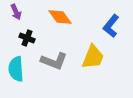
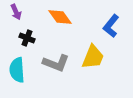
gray L-shape: moved 2 px right, 2 px down
cyan semicircle: moved 1 px right, 1 px down
